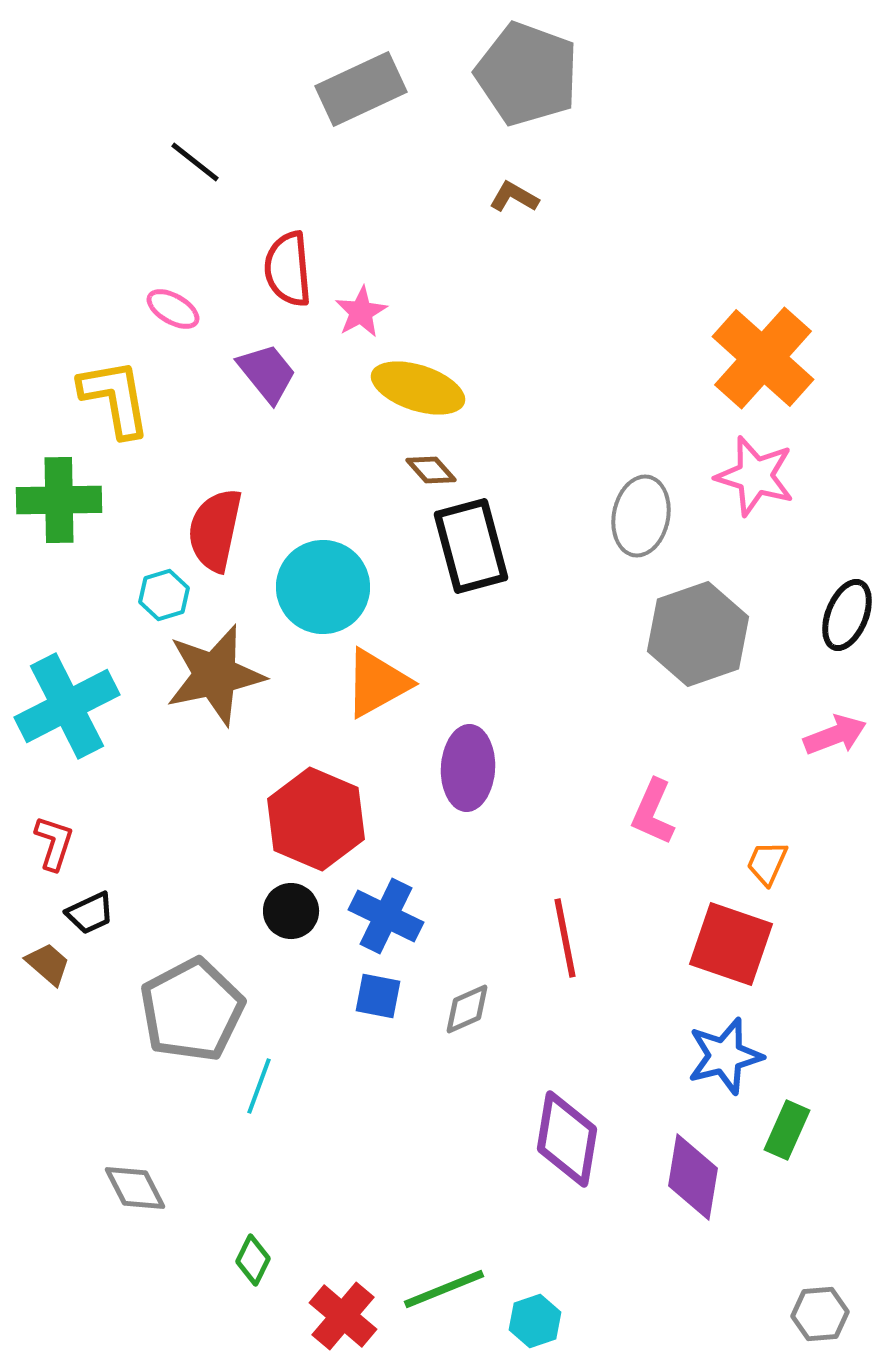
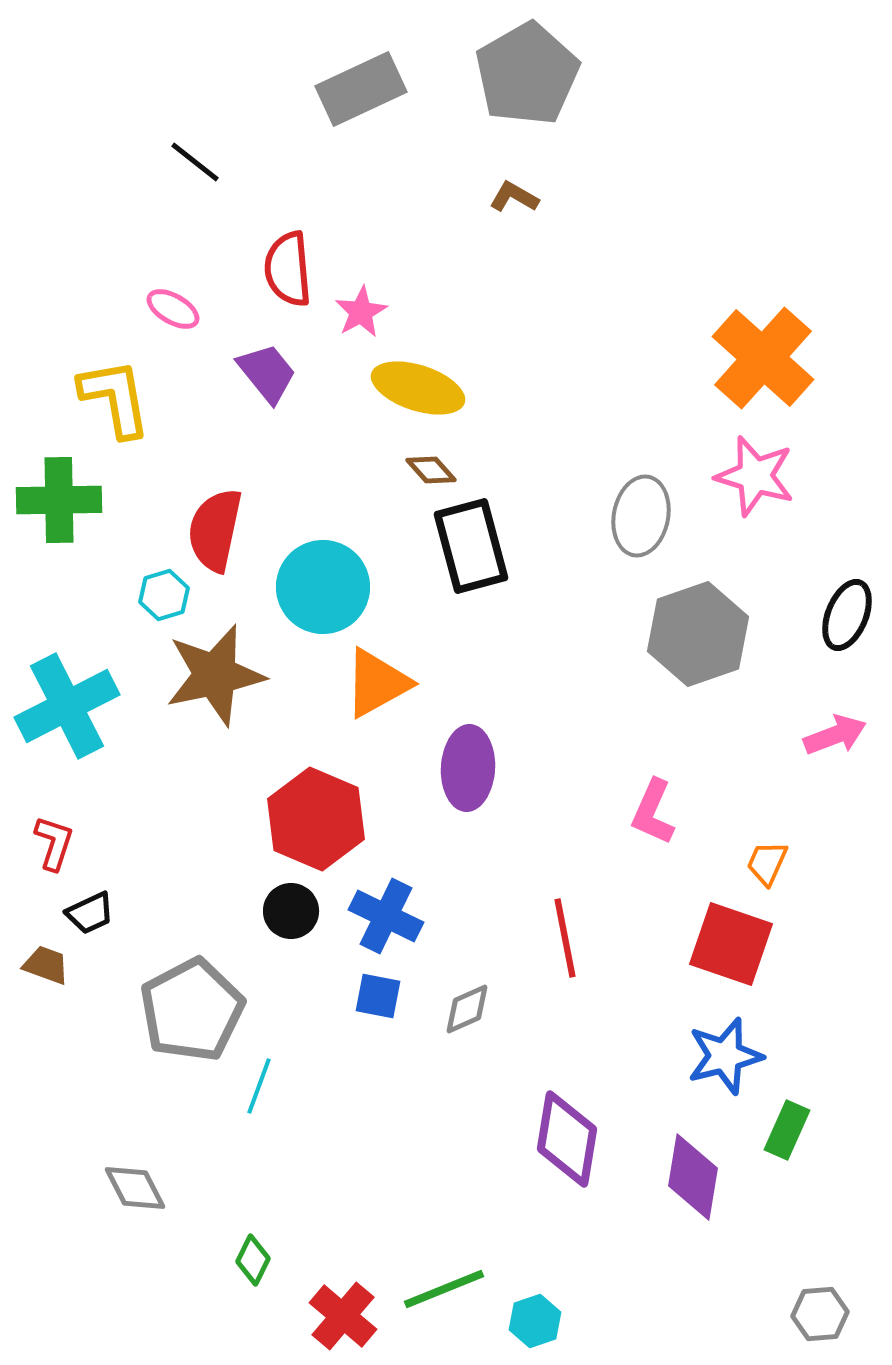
gray pentagon at (527, 74): rotated 22 degrees clockwise
brown trapezoid at (48, 964): moved 2 px left, 1 px down; rotated 21 degrees counterclockwise
